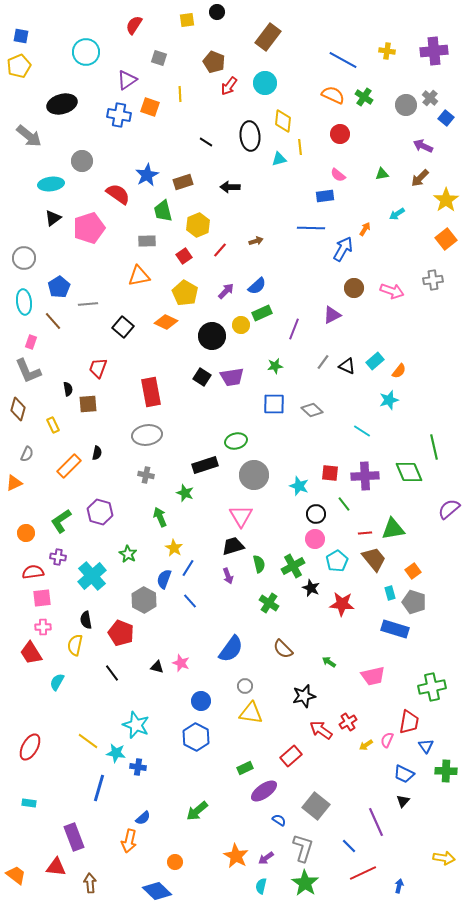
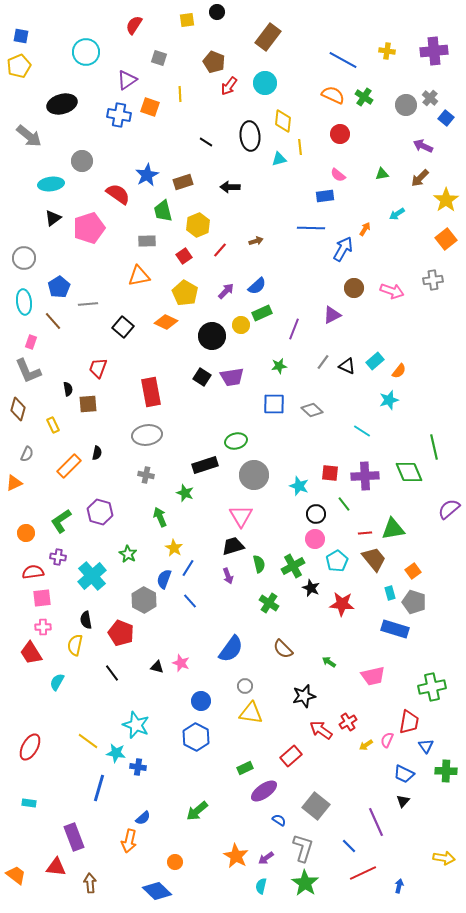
green star at (275, 366): moved 4 px right
